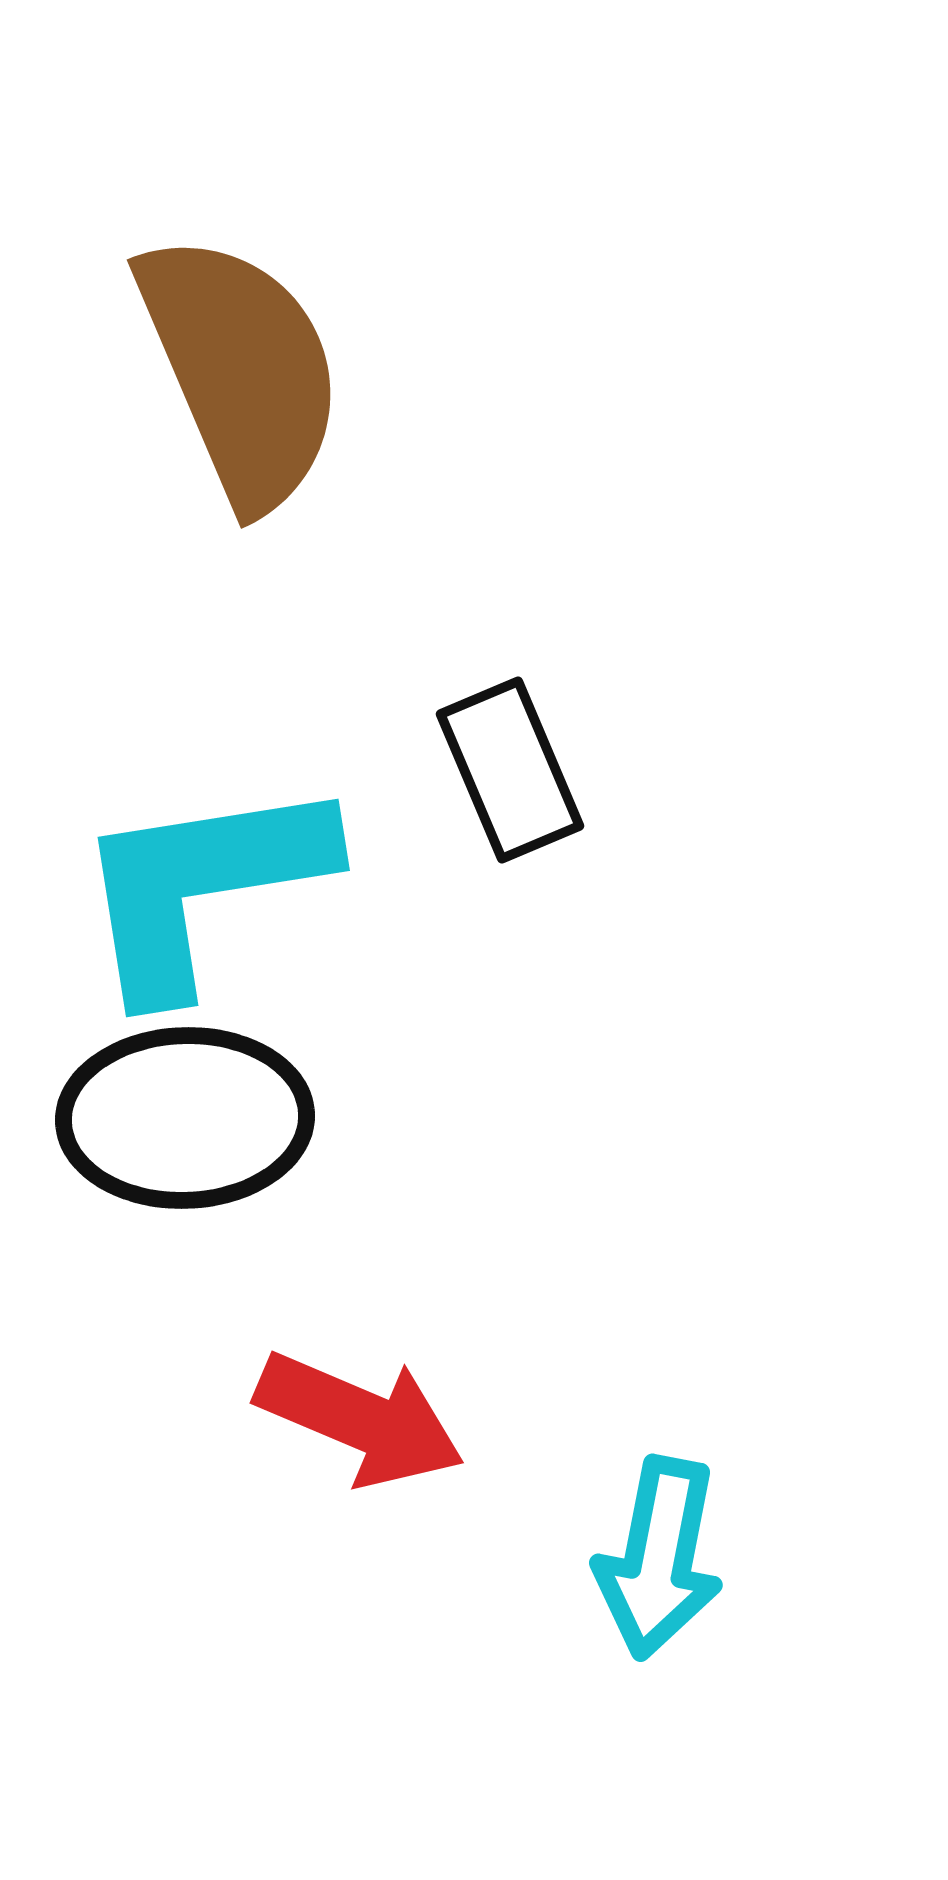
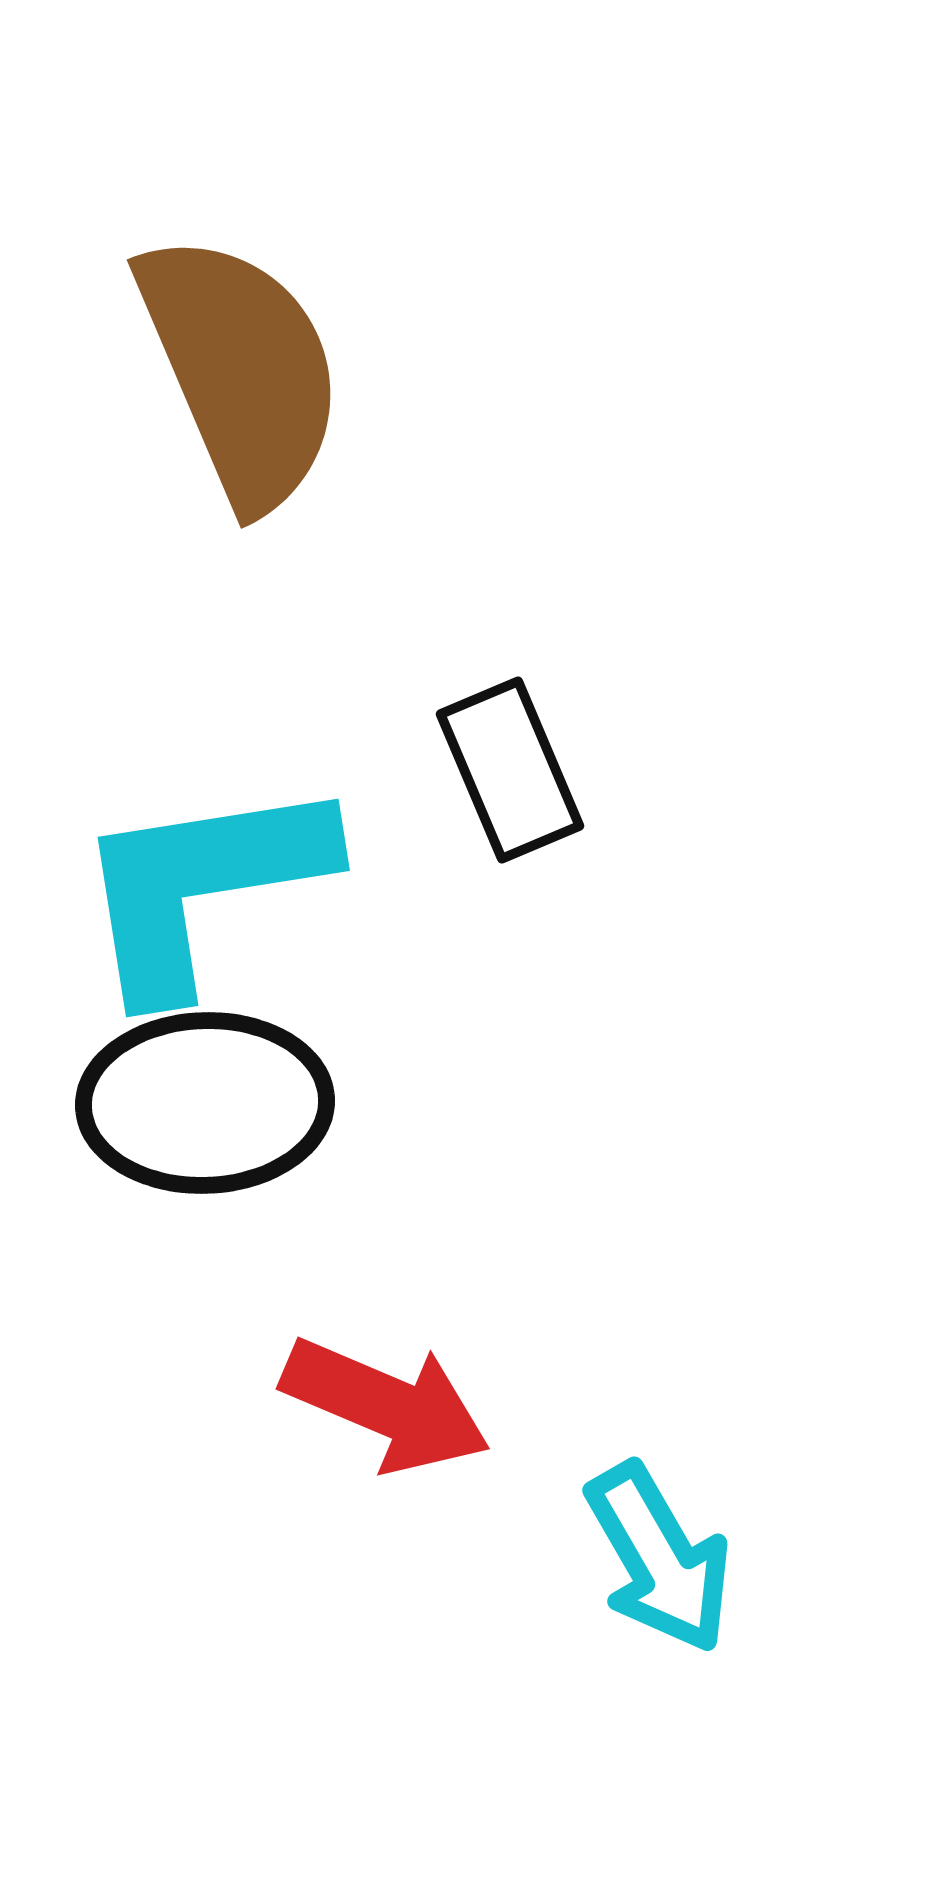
black ellipse: moved 20 px right, 15 px up
red arrow: moved 26 px right, 14 px up
cyan arrow: rotated 41 degrees counterclockwise
